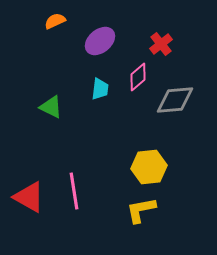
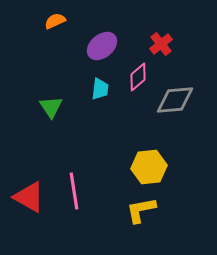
purple ellipse: moved 2 px right, 5 px down
green triangle: rotated 30 degrees clockwise
